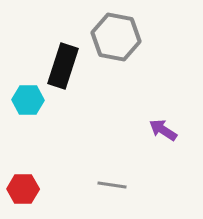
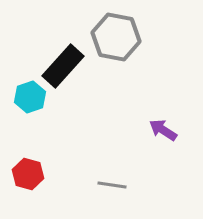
black rectangle: rotated 24 degrees clockwise
cyan hexagon: moved 2 px right, 3 px up; rotated 20 degrees counterclockwise
red hexagon: moved 5 px right, 15 px up; rotated 16 degrees clockwise
